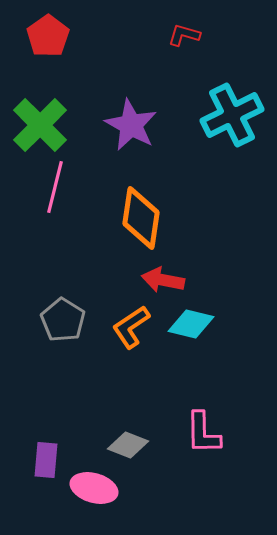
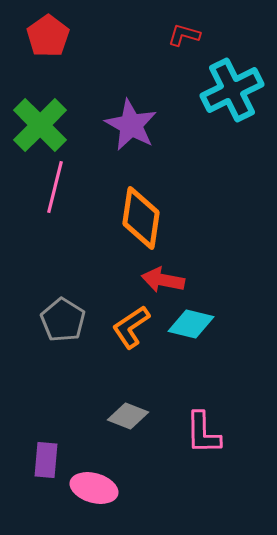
cyan cross: moved 25 px up
gray diamond: moved 29 px up
